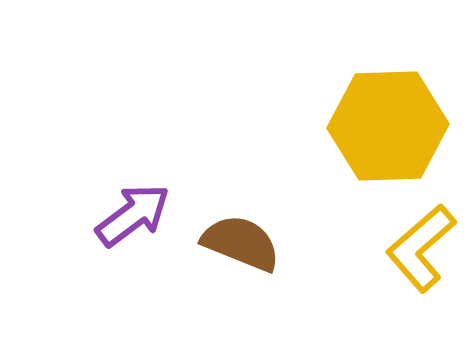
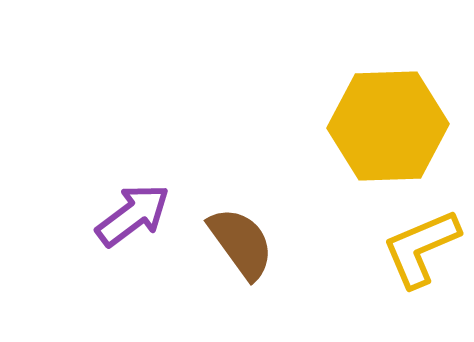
brown semicircle: rotated 32 degrees clockwise
yellow L-shape: rotated 18 degrees clockwise
